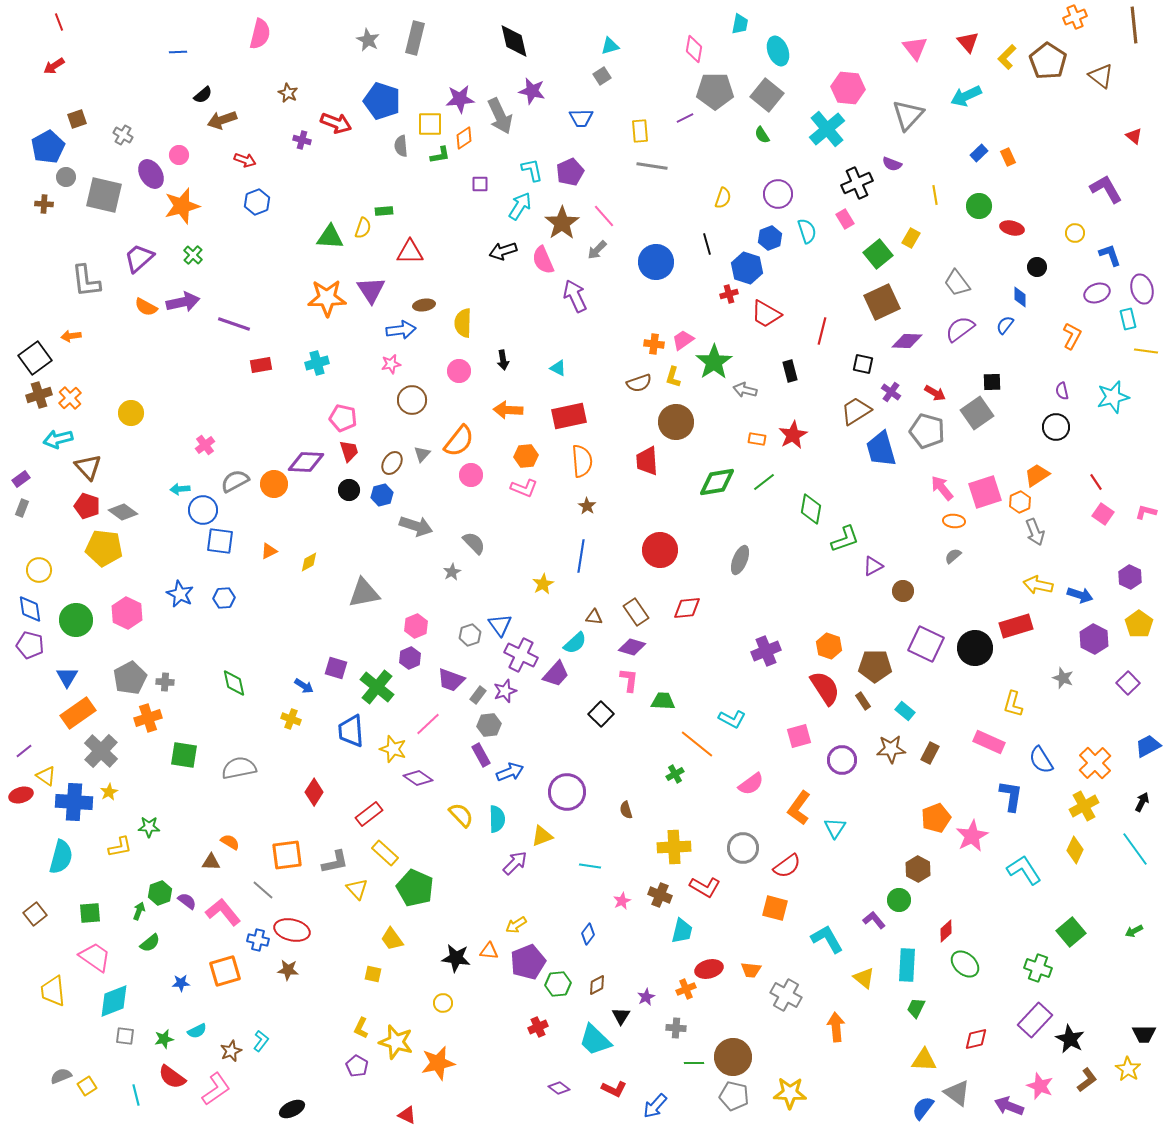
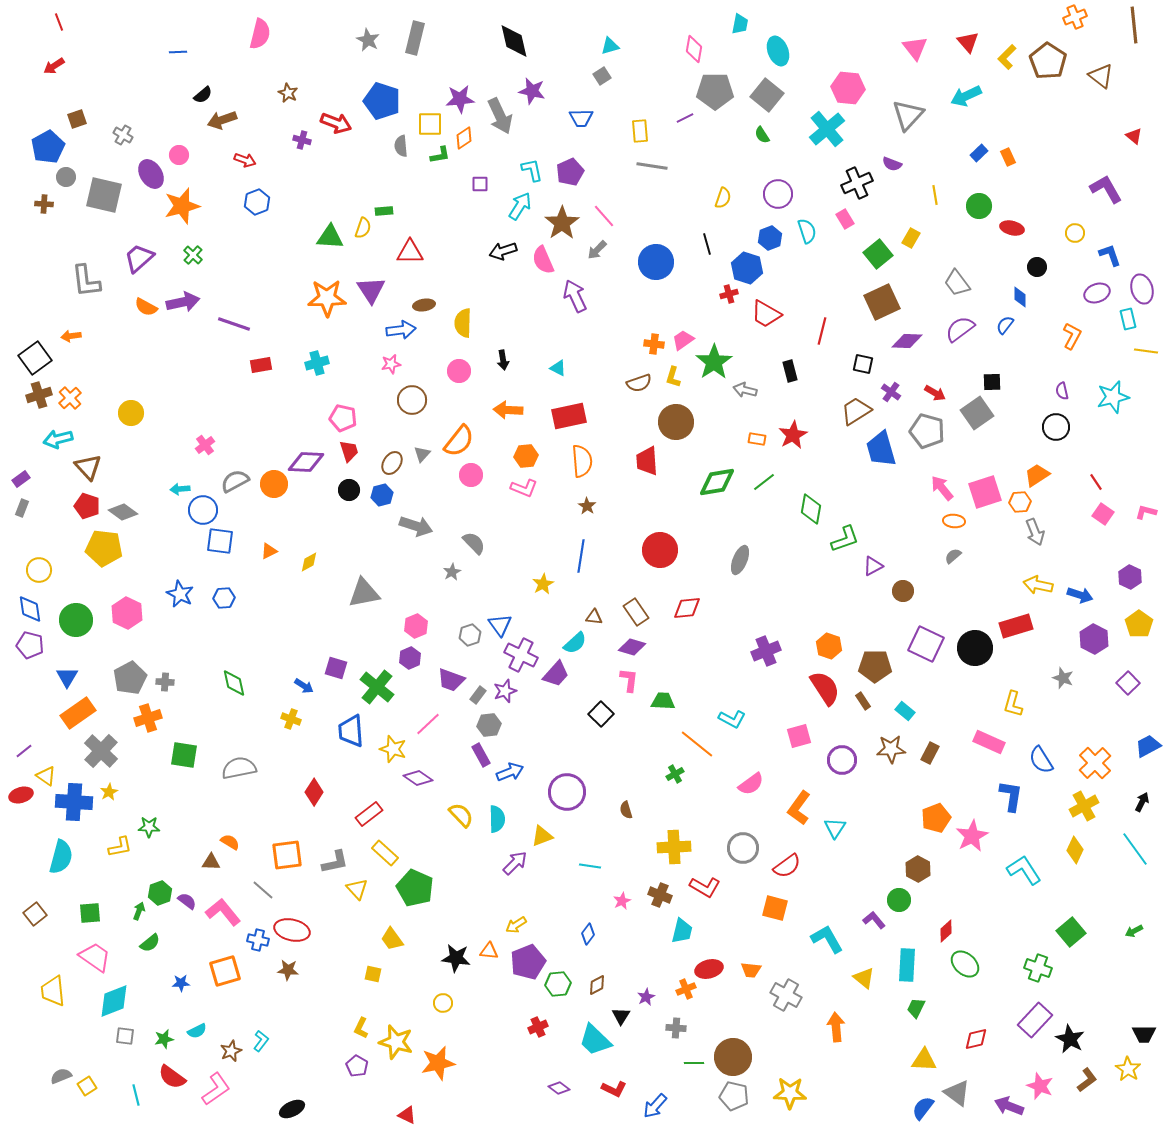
orange hexagon at (1020, 502): rotated 20 degrees clockwise
